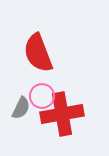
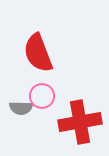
gray semicircle: rotated 65 degrees clockwise
red cross: moved 18 px right, 8 px down
